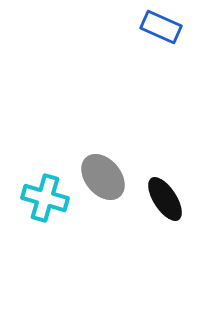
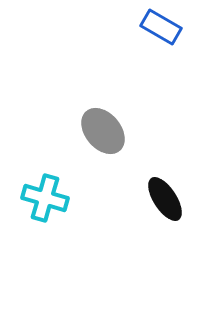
blue rectangle: rotated 6 degrees clockwise
gray ellipse: moved 46 px up
